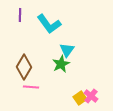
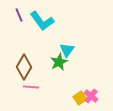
purple line: moved 1 px left; rotated 24 degrees counterclockwise
cyan L-shape: moved 7 px left, 3 px up
green star: moved 2 px left, 2 px up
